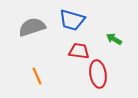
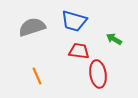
blue trapezoid: moved 2 px right, 1 px down
